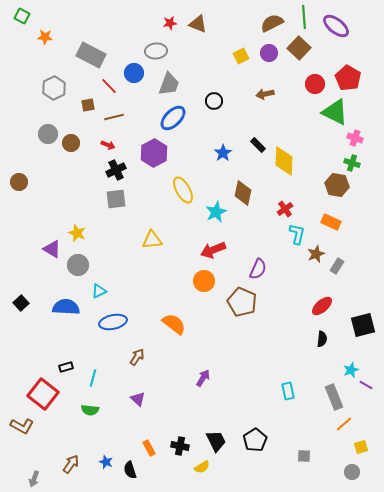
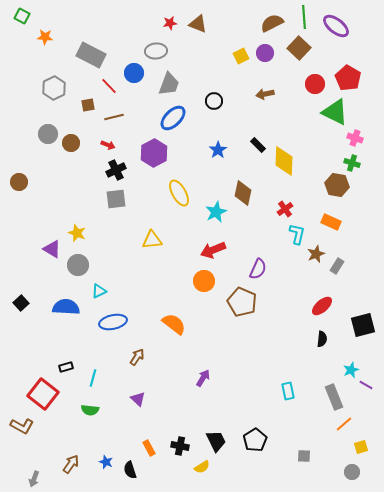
purple circle at (269, 53): moved 4 px left
blue star at (223, 153): moved 5 px left, 3 px up
yellow ellipse at (183, 190): moved 4 px left, 3 px down
